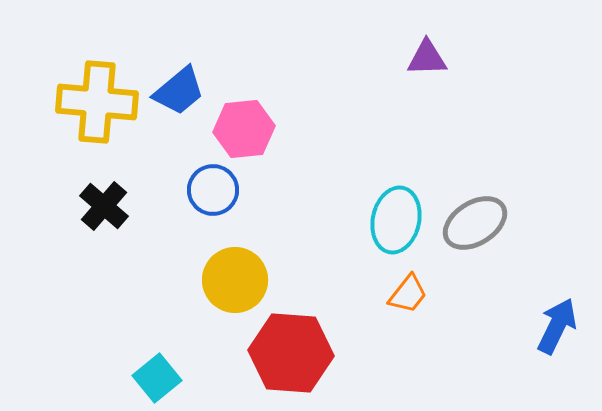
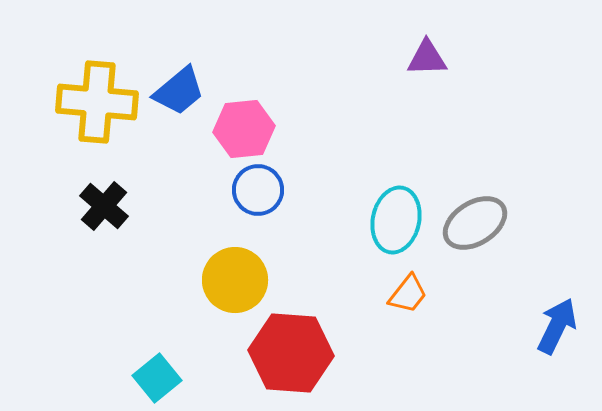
blue circle: moved 45 px right
